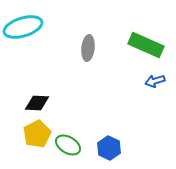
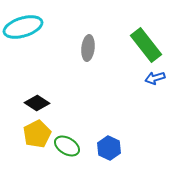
green rectangle: rotated 28 degrees clockwise
blue arrow: moved 3 px up
black diamond: rotated 30 degrees clockwise
green ellipse: moved 1 px left, 1 px down
